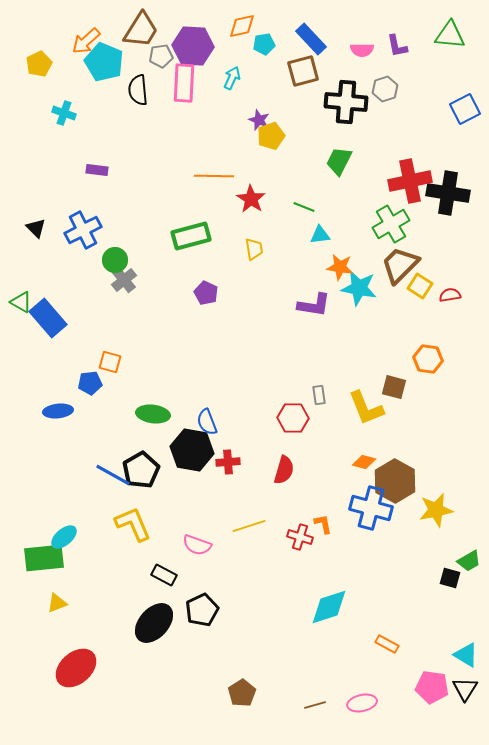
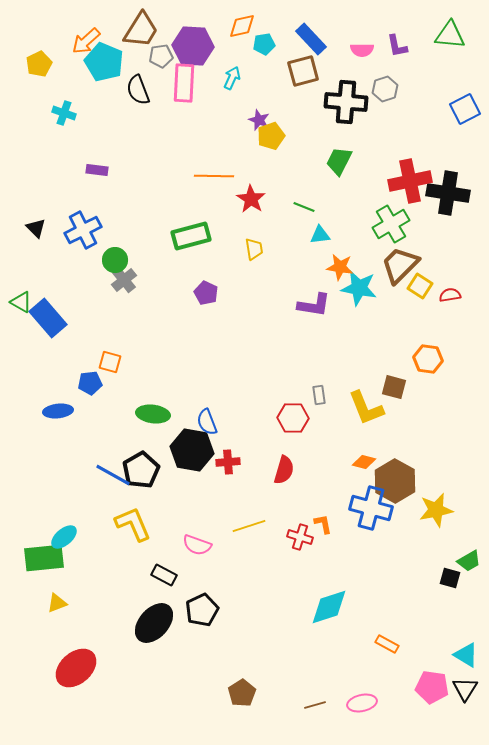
black semicircle at (138, 90): rotated 16 degrees counterclockwise
